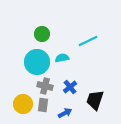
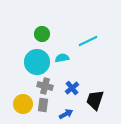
blue cross: moved 2 px right, 1 px down
blue arrow: moved 1 px right, 1 px down
